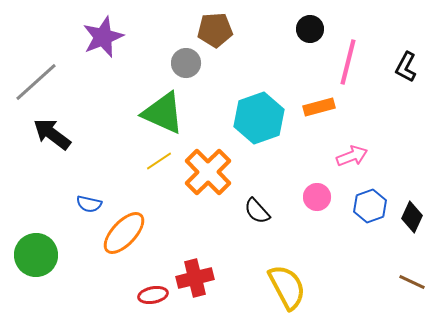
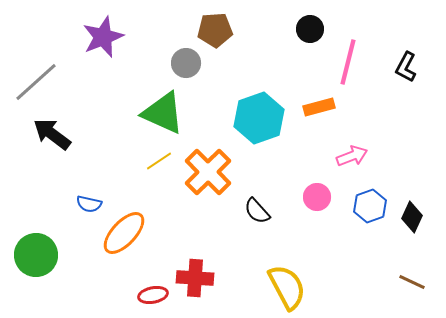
red cross: rotated 18 degrees clockwise
